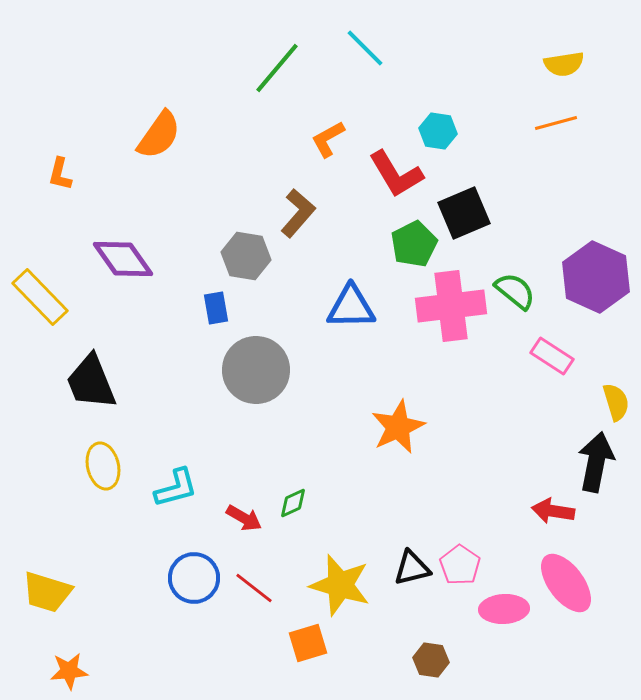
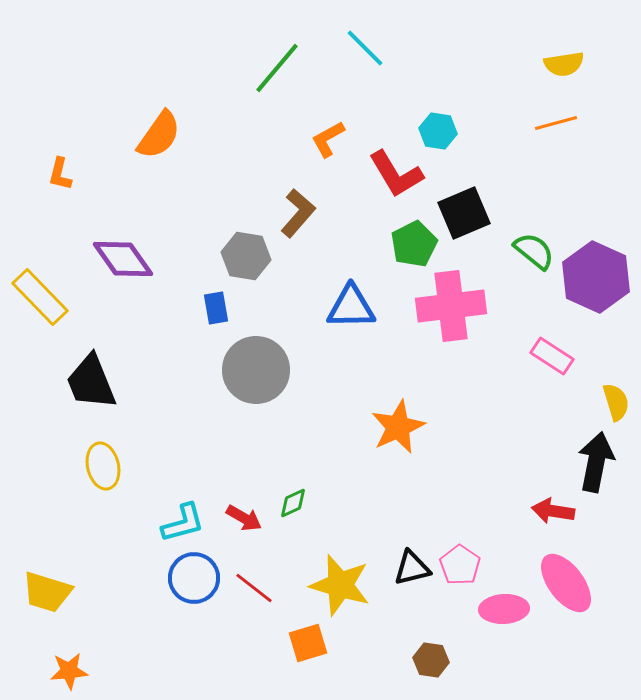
green semicircle at (515, 291): moved 19 px right, 40 px up
cyan L-shape at (176, 488): moved 7 px right, 35 px down
